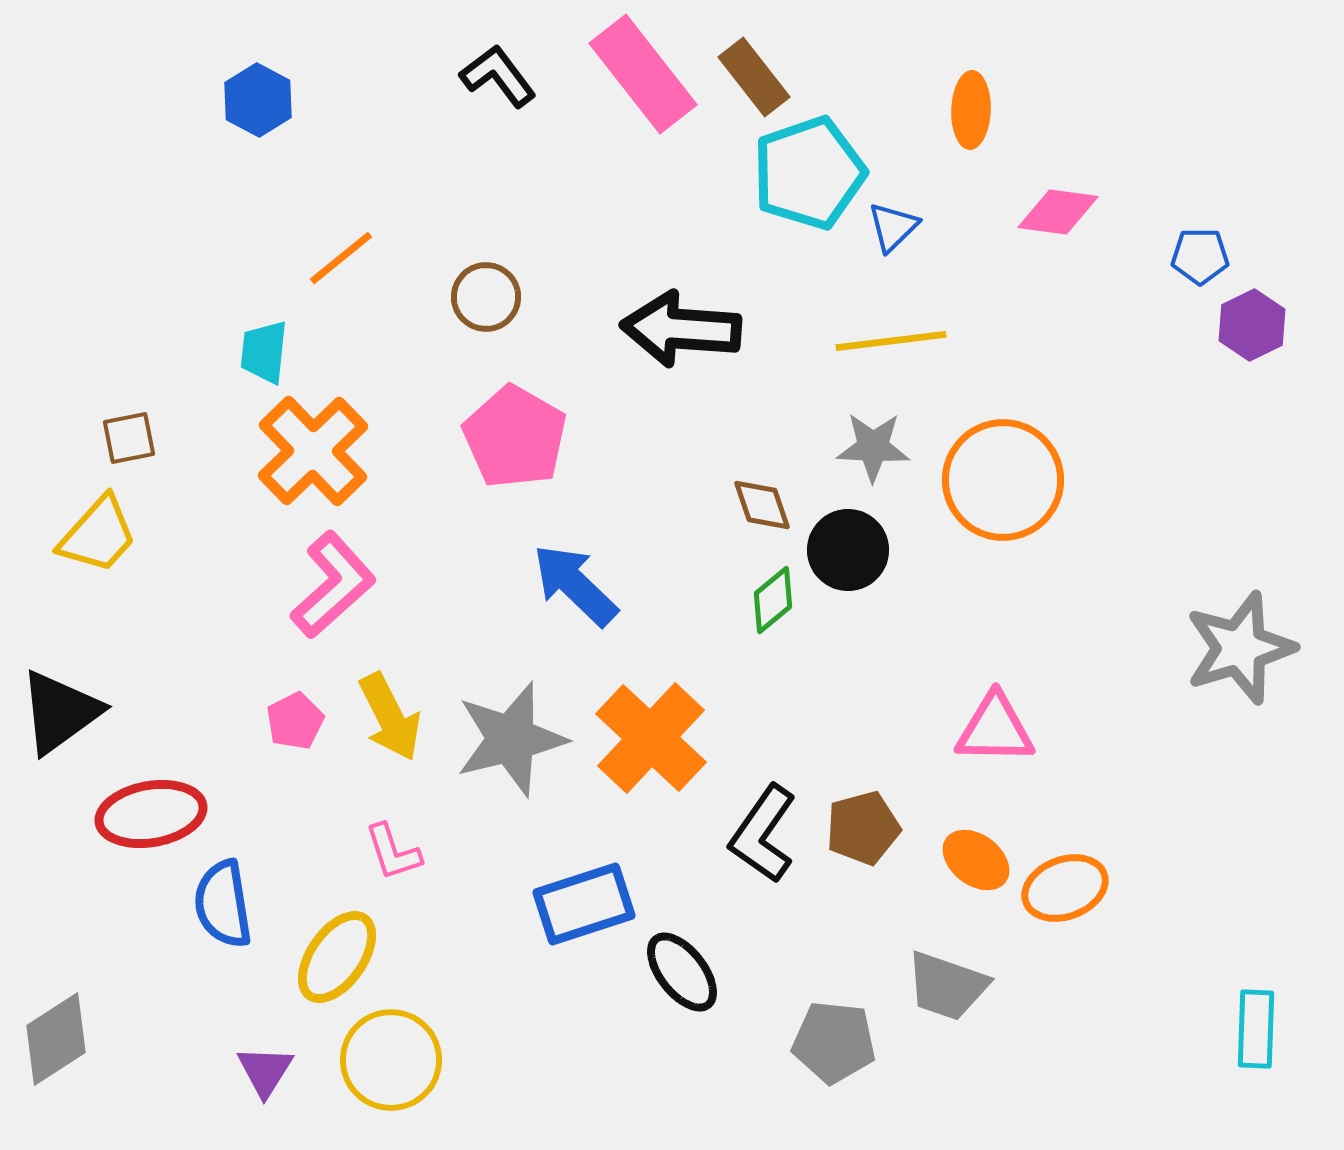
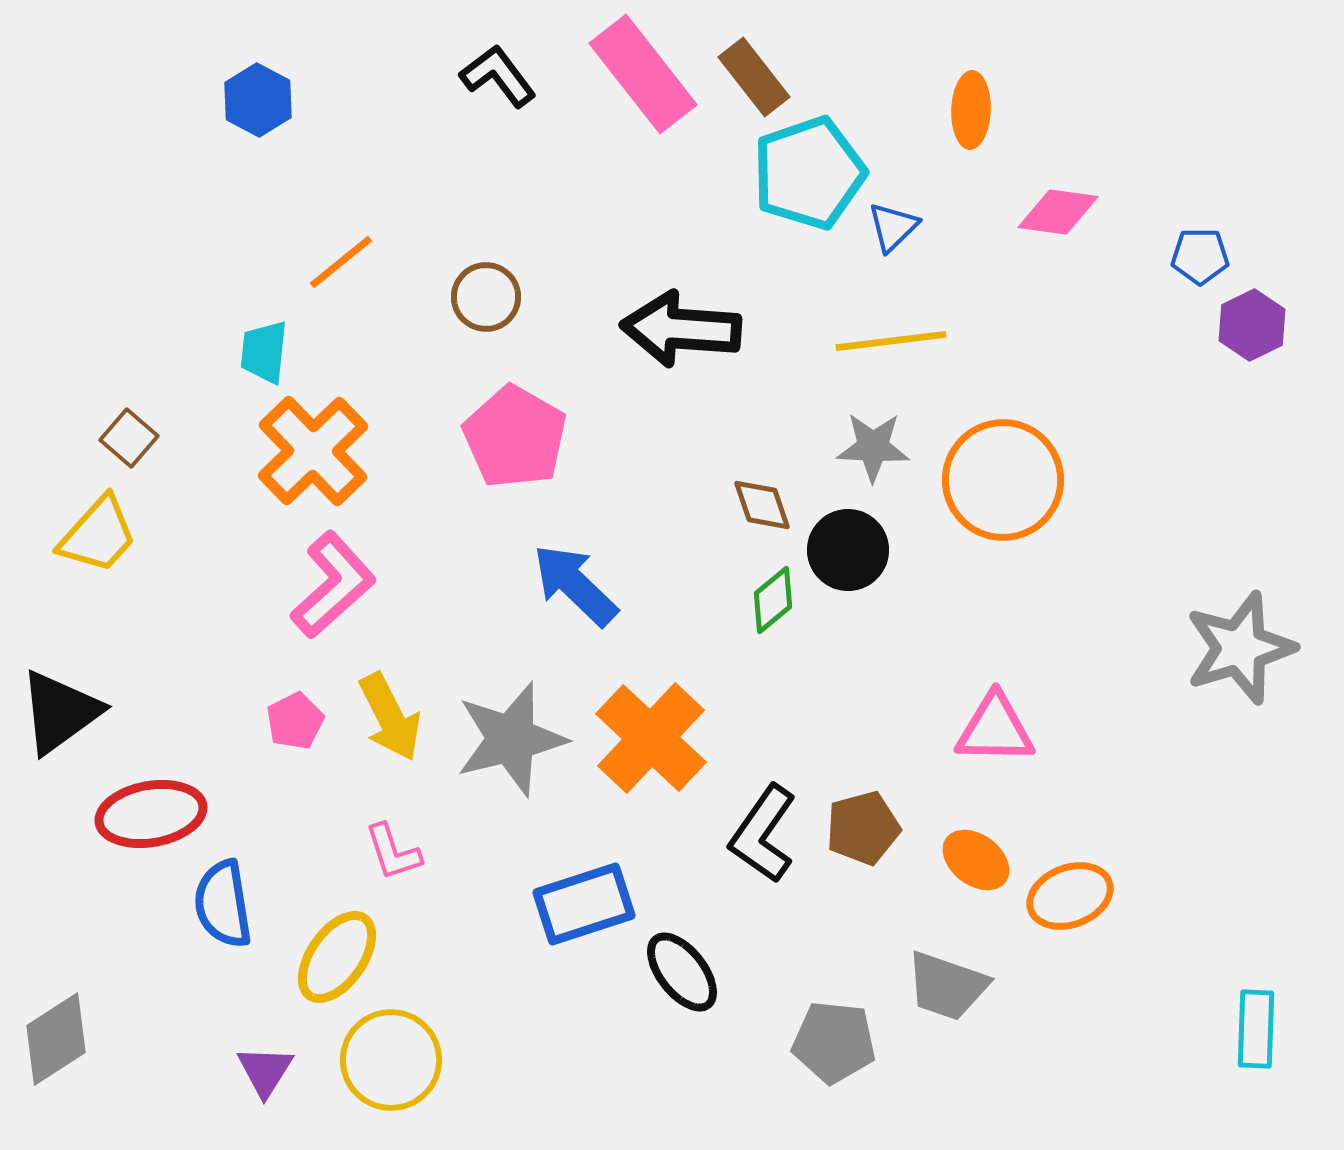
orange line at (341, 258): moved 4 px down
brown square at (129, 438): rotated 38 degrees counterclockwise
orange ellipse at (1065, 888): moved 5 px right, 8 px down
